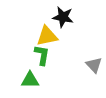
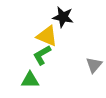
yellow triangle: rotated 35 degrees clockwise
green L-shape: rotated 130 degrees counterclockwise
gray triangle: rotated 24 degrees clockwise
